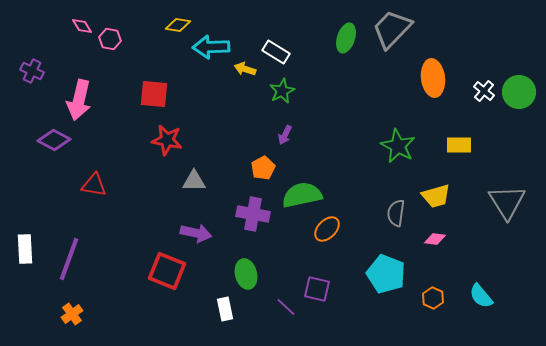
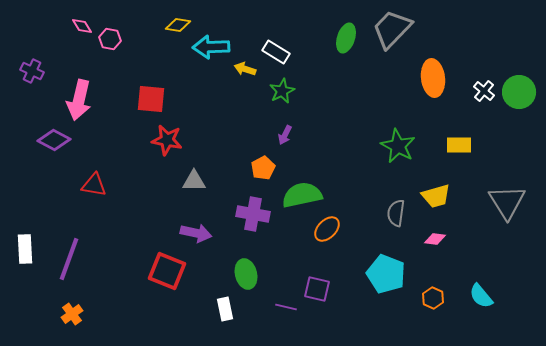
red square at (154, 94): moved 3 px left, 5 px down
purple line at (286, 307): rotated 30 degrees counterclockwise
